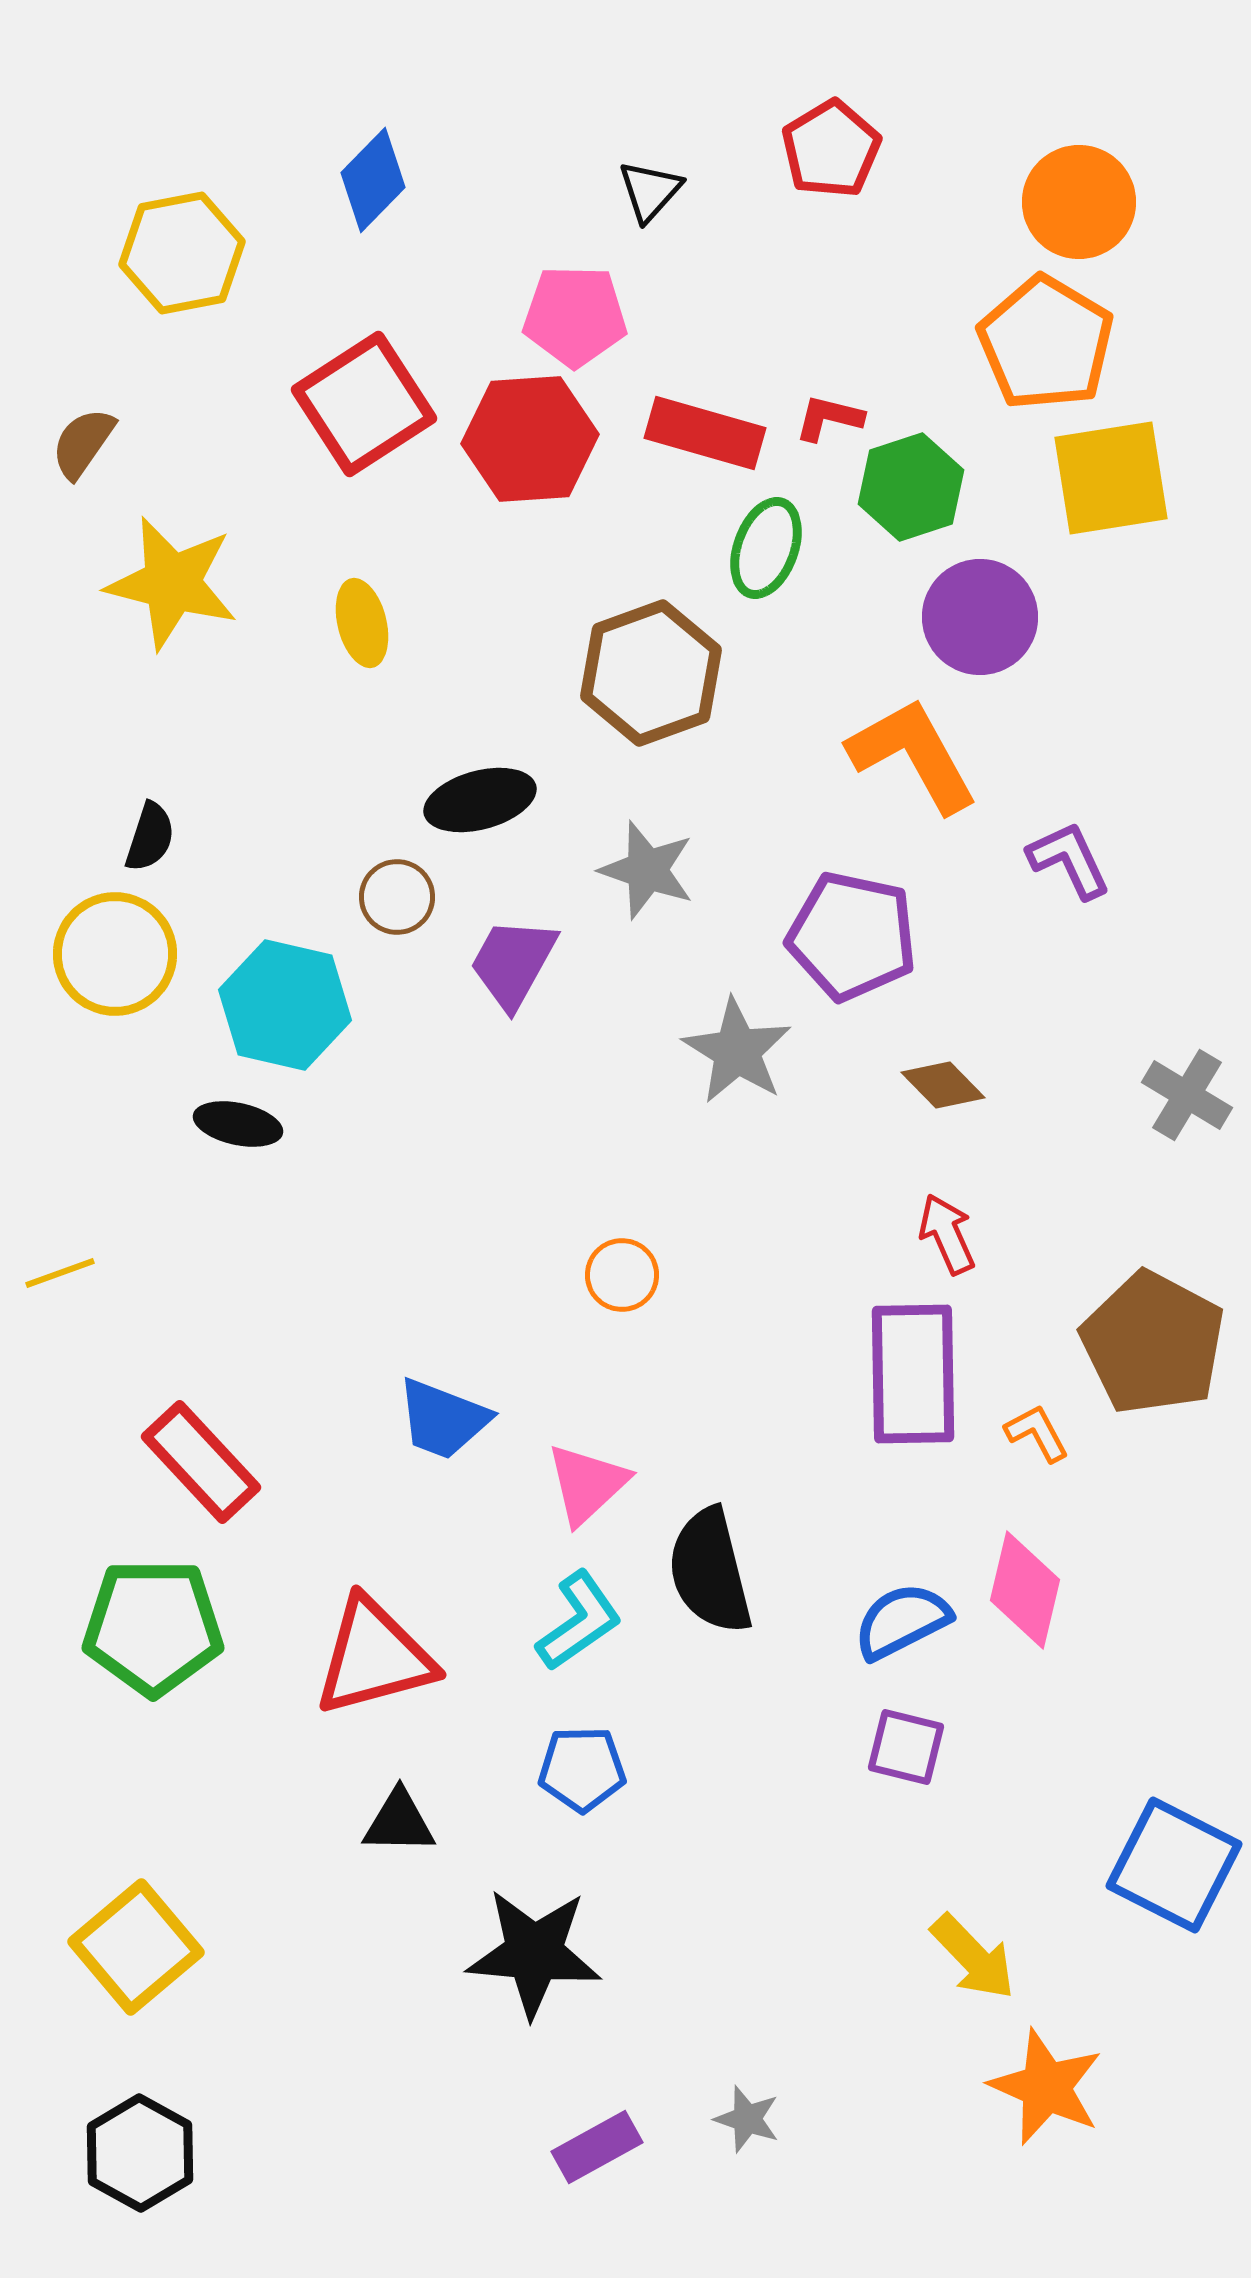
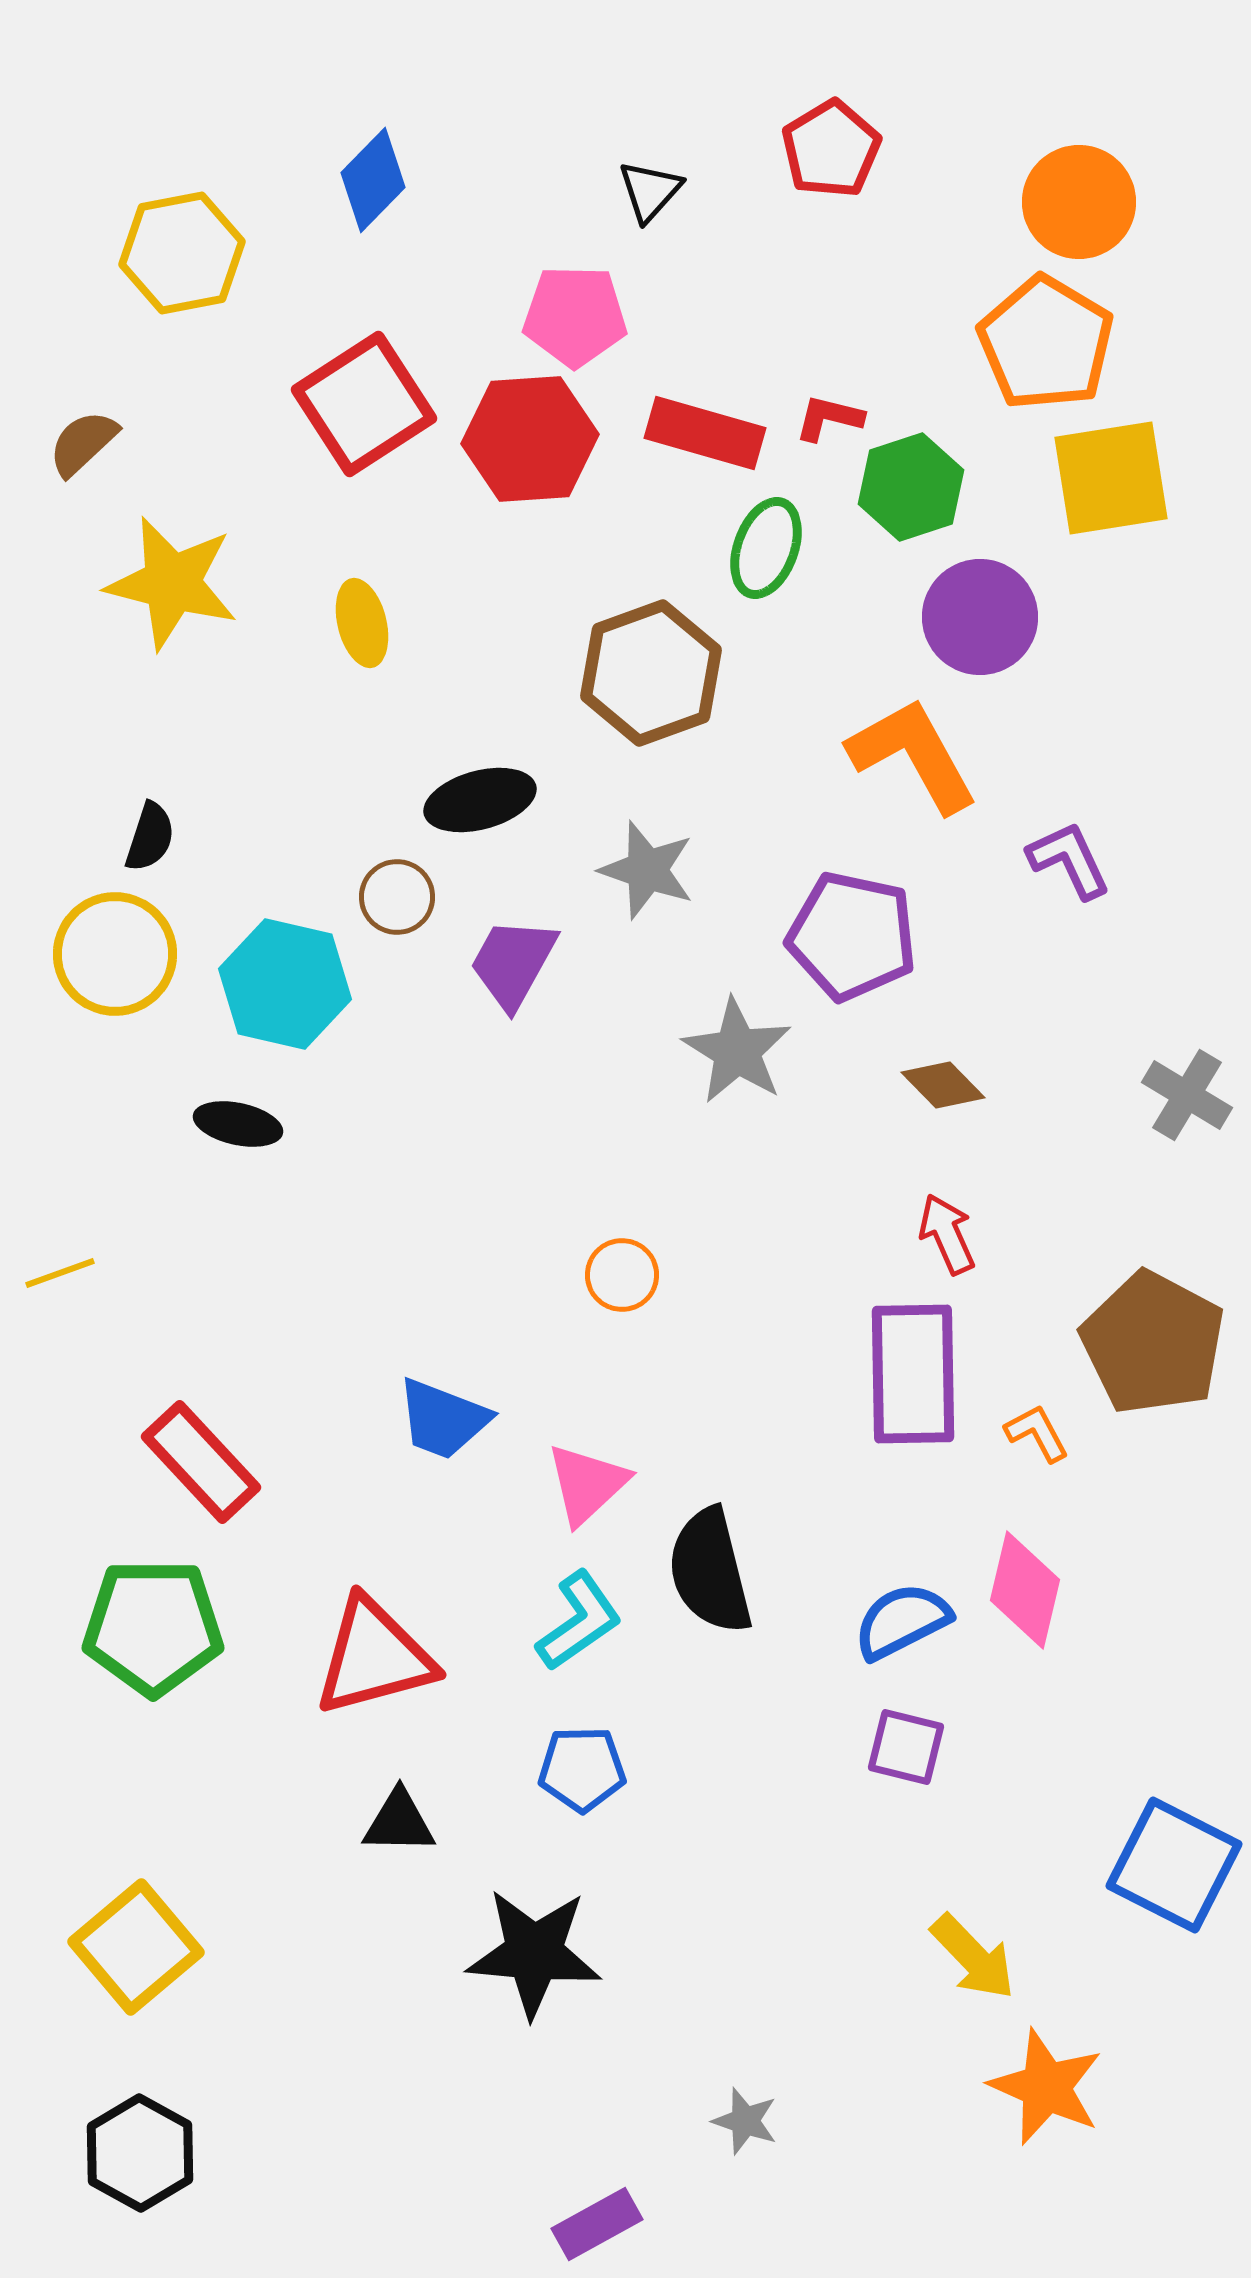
brown semicircle at (83, 443): rotated 12 degrees clockwise
cyan hexagon at (285, 1005): moved 21 px up
gray star at (747, 2119): moved 2 px left, 2 px down
purple rectangle at (597, 2147): moved 77 px down
